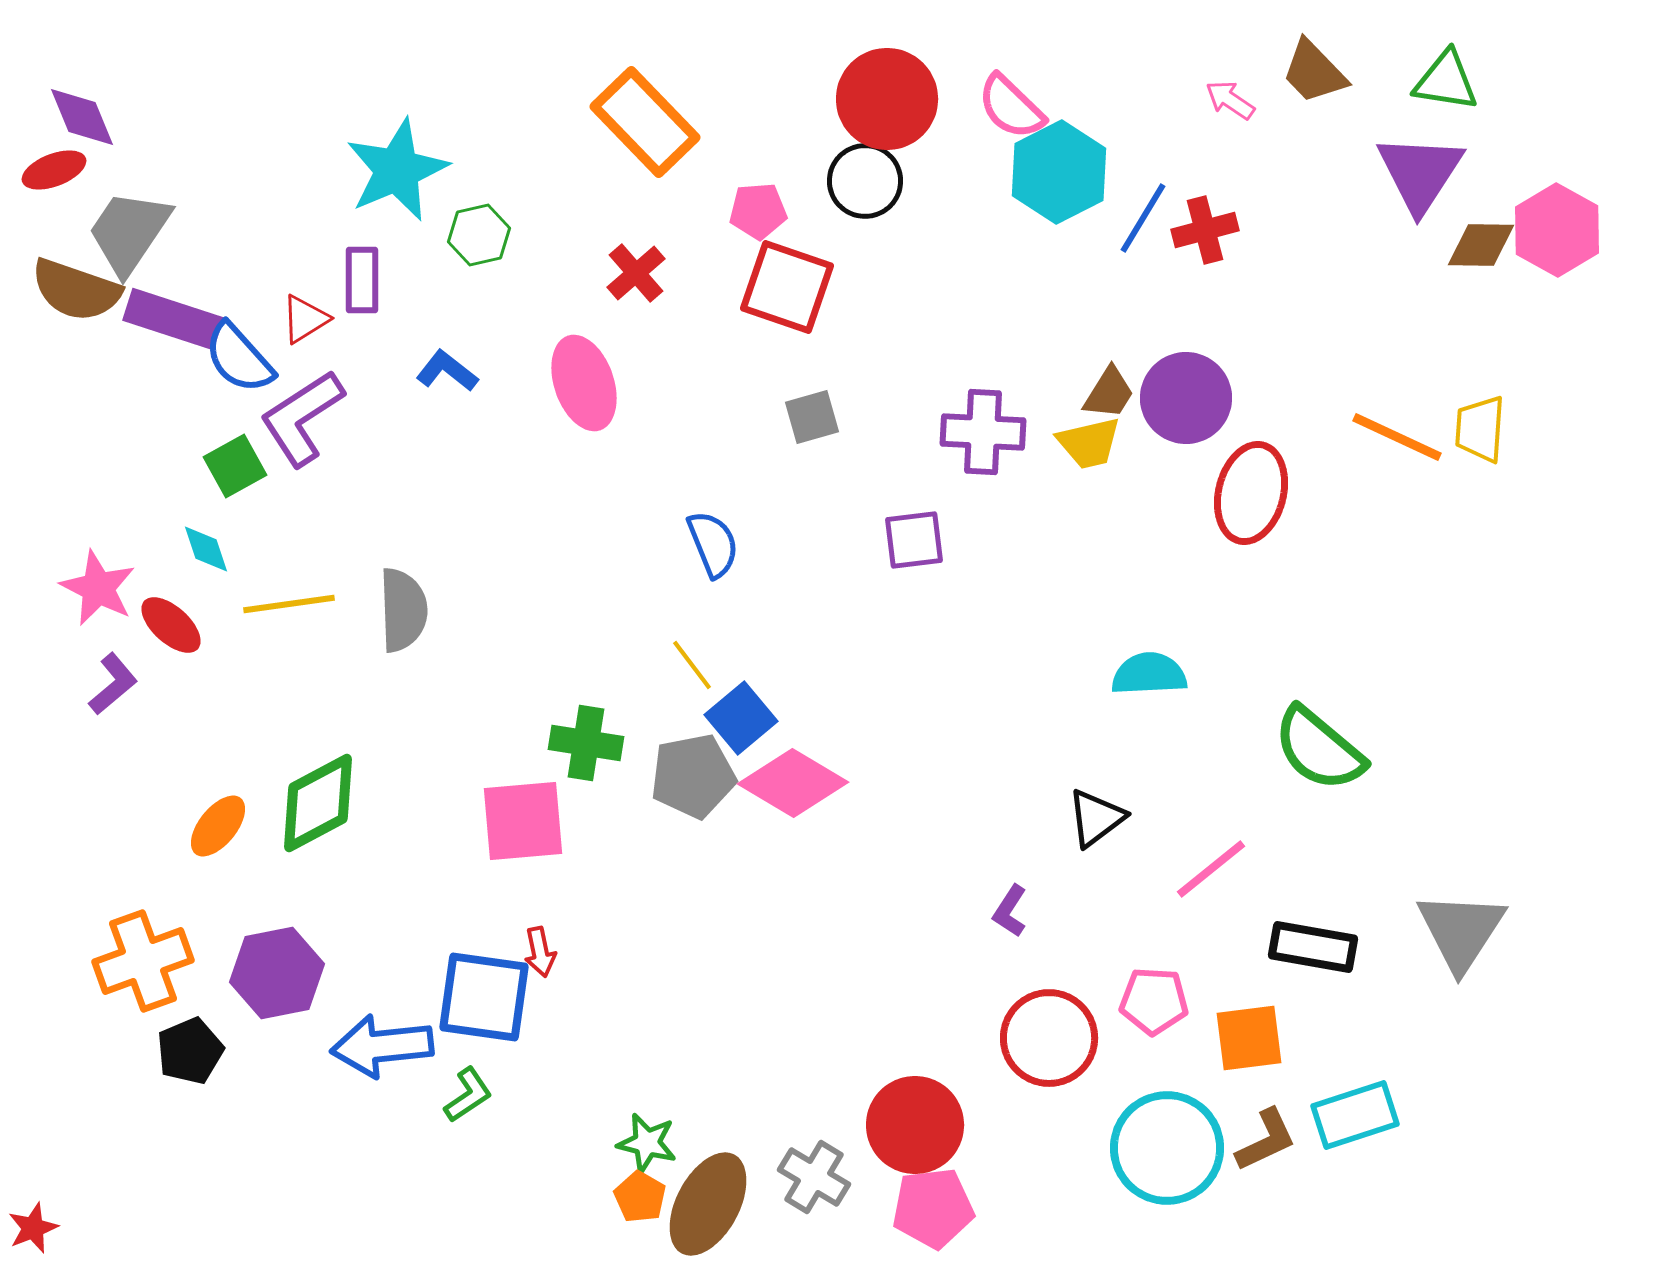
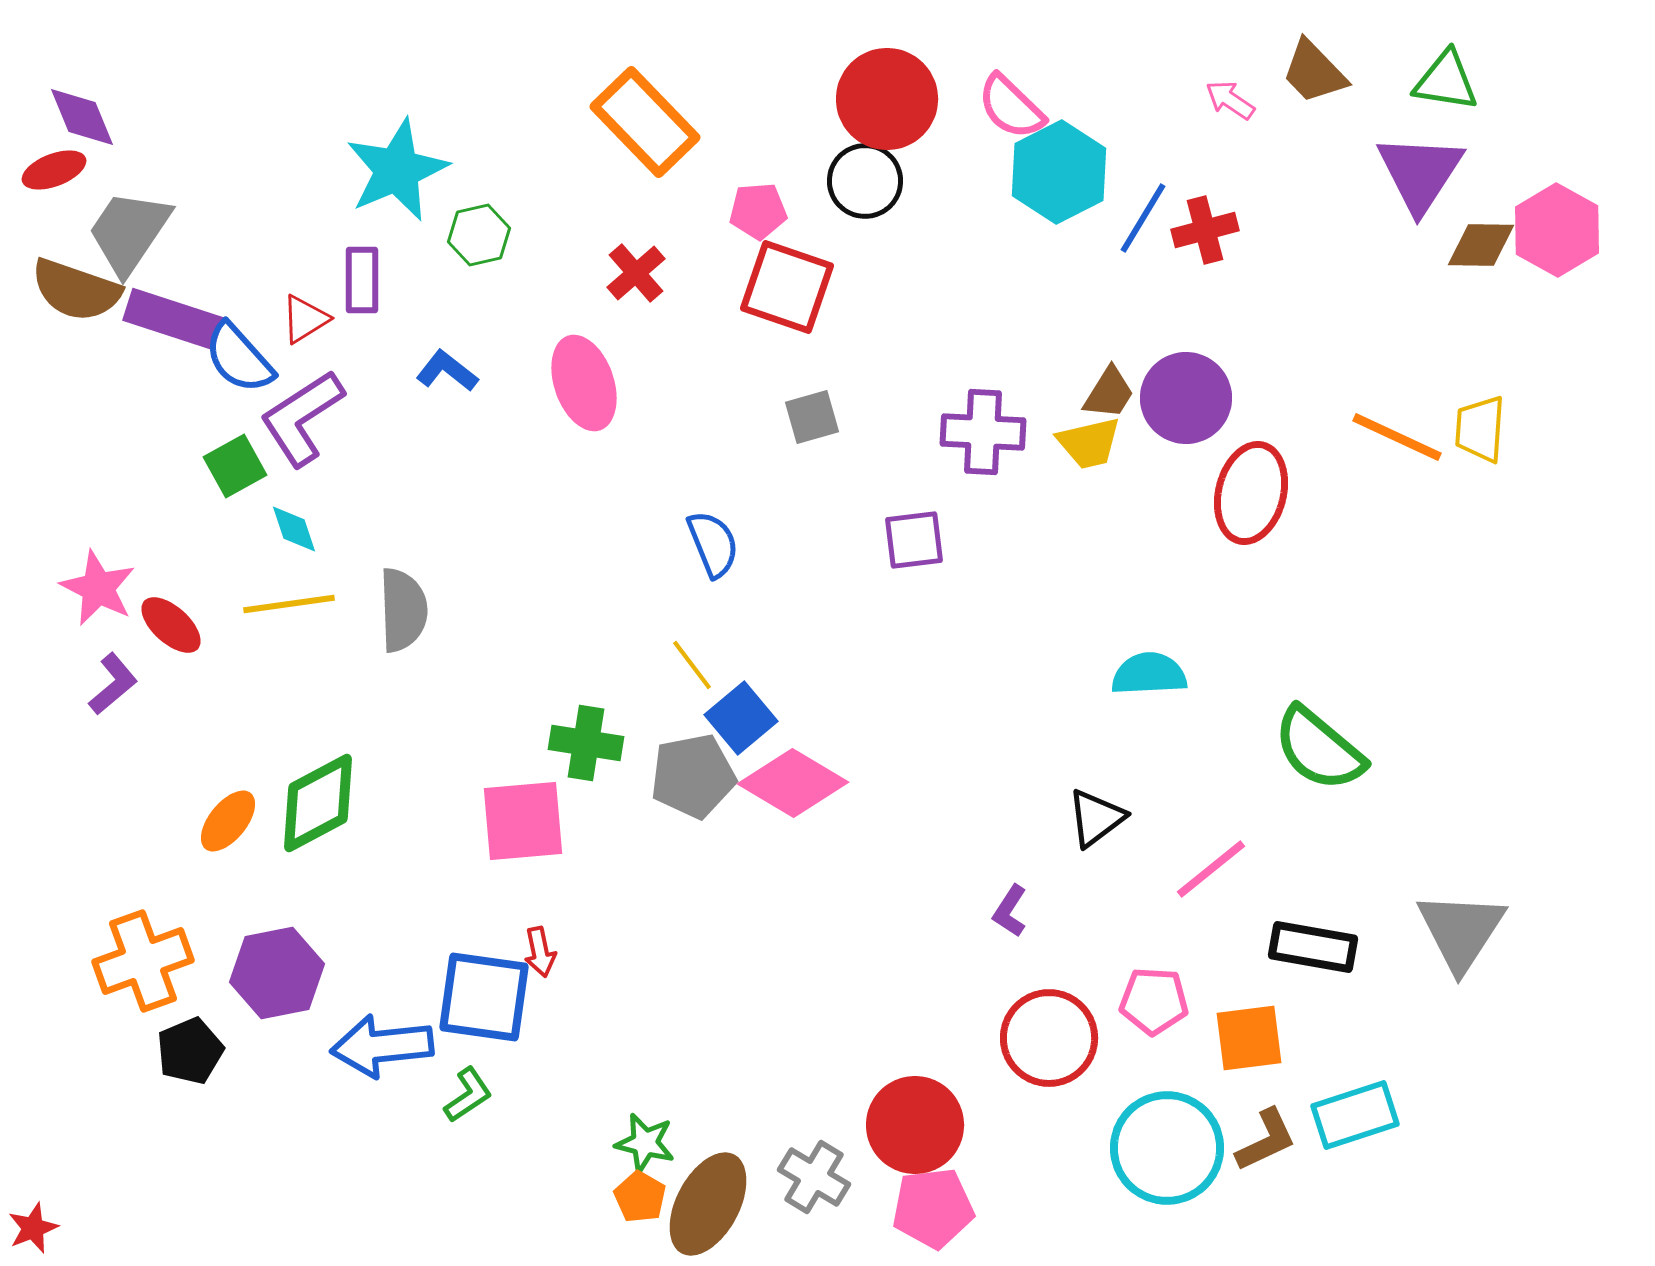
cyan diamond at (206, 549): moved 88 px right, 20 px up
orange ellipse at (218, 826): moved 10 px right, 5 px up
green star at (647, 1143): moved 2 px left
